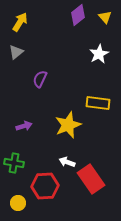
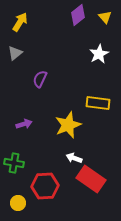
gray triangle: moved 1 px left, 1 px down
purple arrow: moved 2 px up
white arrow: moved 7 px right, 4 px up
red rectangle: rotated 20 degrees counterclockwise
